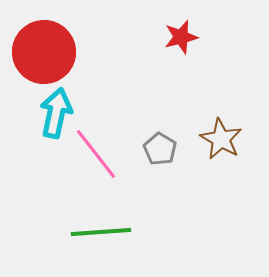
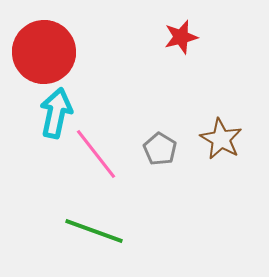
green line: moved 7 px left, 1 px up; rotated 24 degrees clockwise
